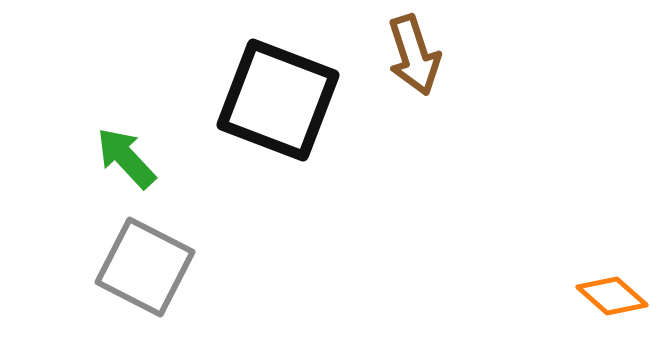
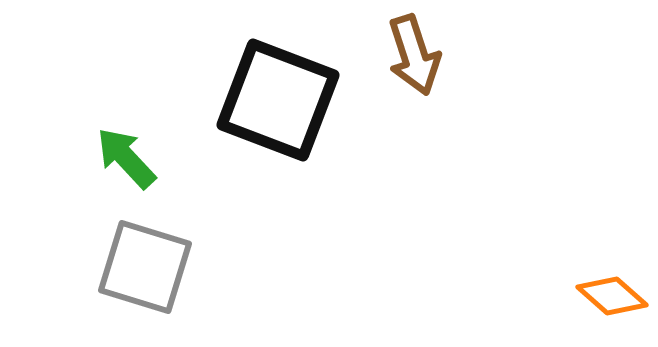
gray square: rotated 10 degrees counterclockwise
